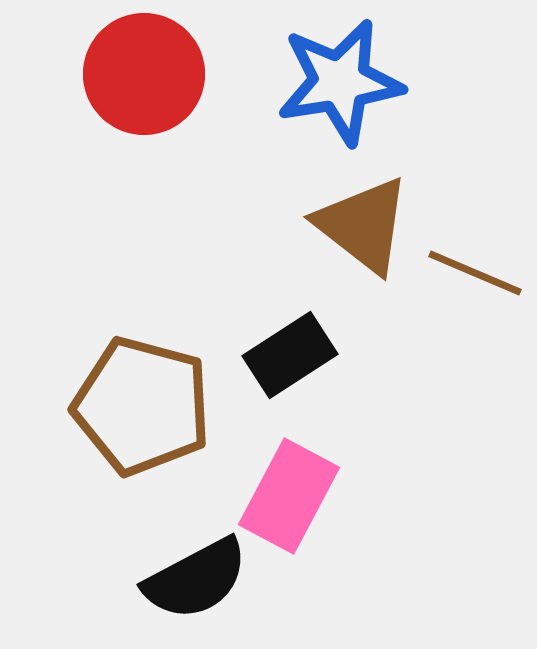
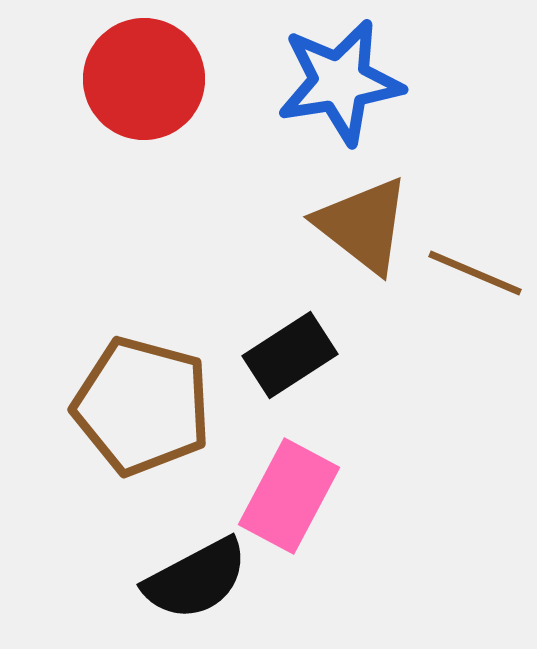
red circle: moved 5 px down
